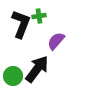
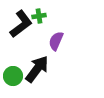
black L-shape: rotated 32 degrees clockwise
purple semicircle: rotated 18 degrees counterclockwise
